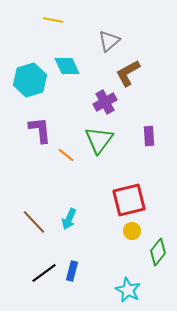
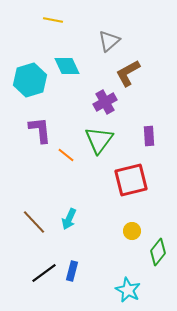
red square: moved 2 px right, 20 px up
